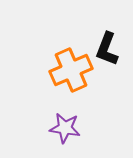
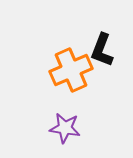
black L-shape: moved 5 px left, 1 px down
